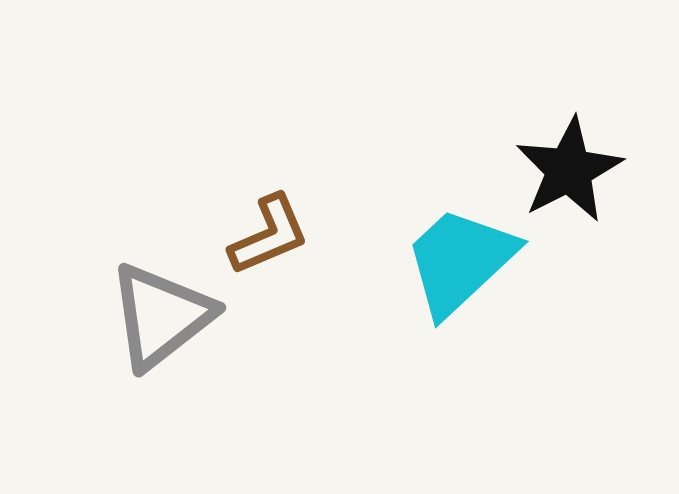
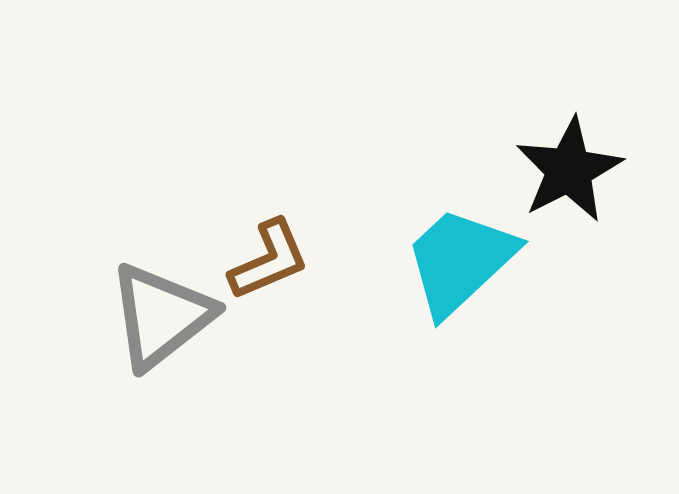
brown L-shape: moved 25 px down
